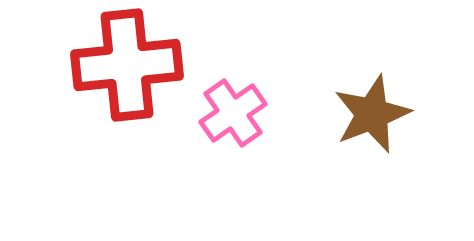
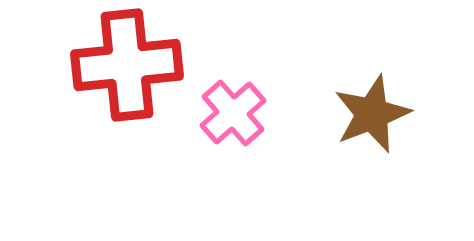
pink cross: rotated 6 degrees counterclockwise
